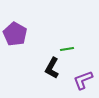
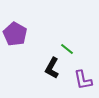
green line: rotated 48 degrees clockwise
purple L-shape: rotated 80 degrees counterclockwise
